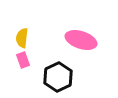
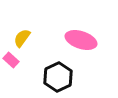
yellow semicircle: rotated 30 degrees clockwise
pink rectangle: moved 12 px left; rotated 28 degrees counterclockwise
